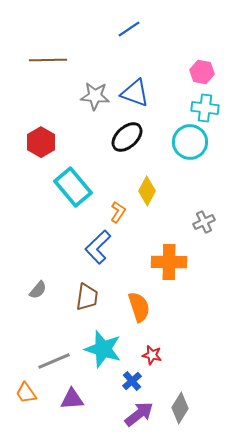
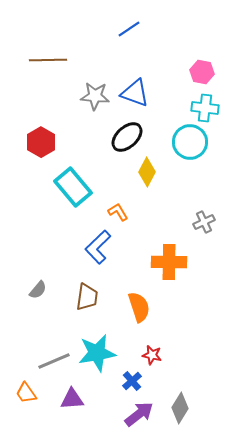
yellow diamond: moved 19 px up
orange L-shape: rotated 65 degrees counterclockwise
cyan star: moved 6 px left, 4 px down; rotated 27 degrees counterclockwise
